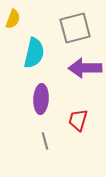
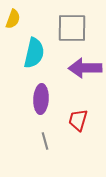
gray square: moved 3 px left; rotated 16 degrees clockwise
